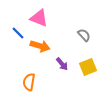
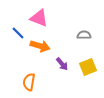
gray semicircle: rotated 48 degrees counterclockwise
